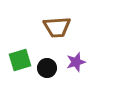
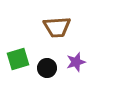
green square: moved 2 px left, 1 px up
